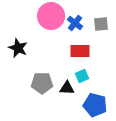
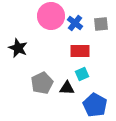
cyan square: moved 2 px up
gray pentagon: rotated 25 degrees counterclockwise
blue pentagon: rotated 15 degrees clockwise
